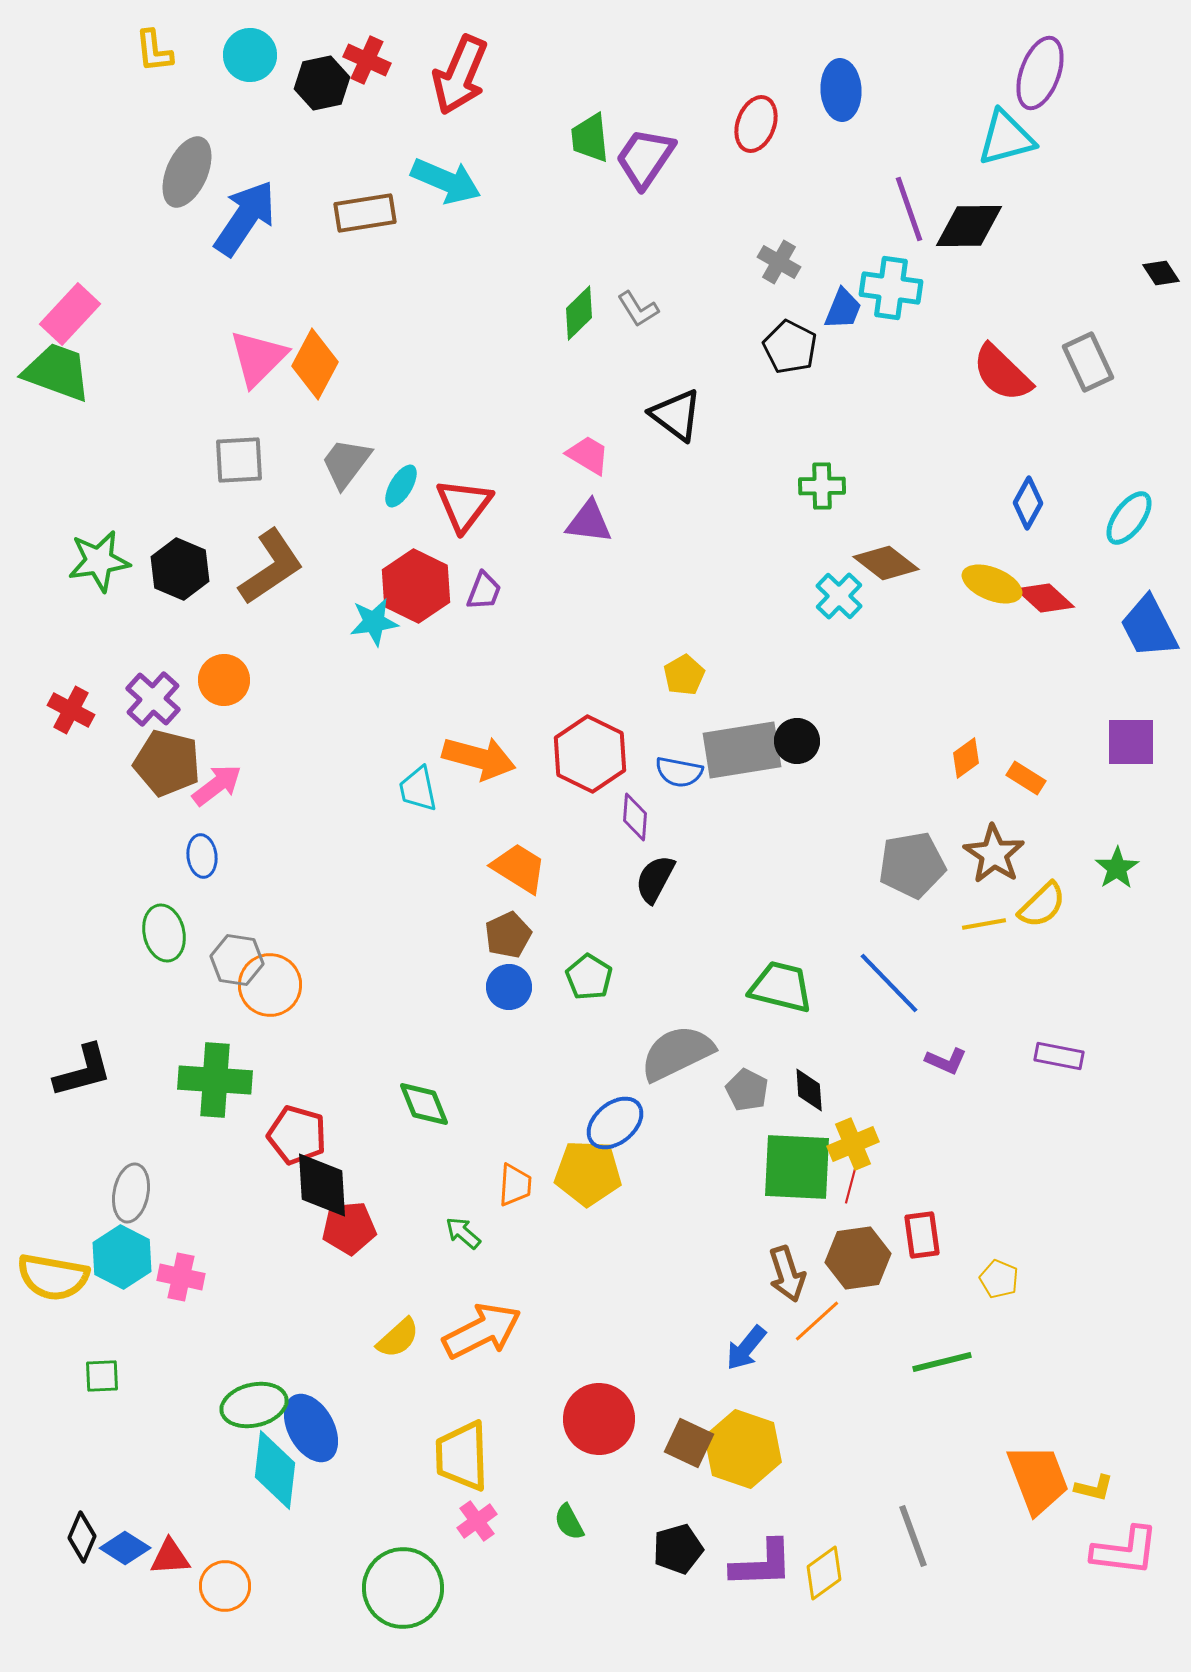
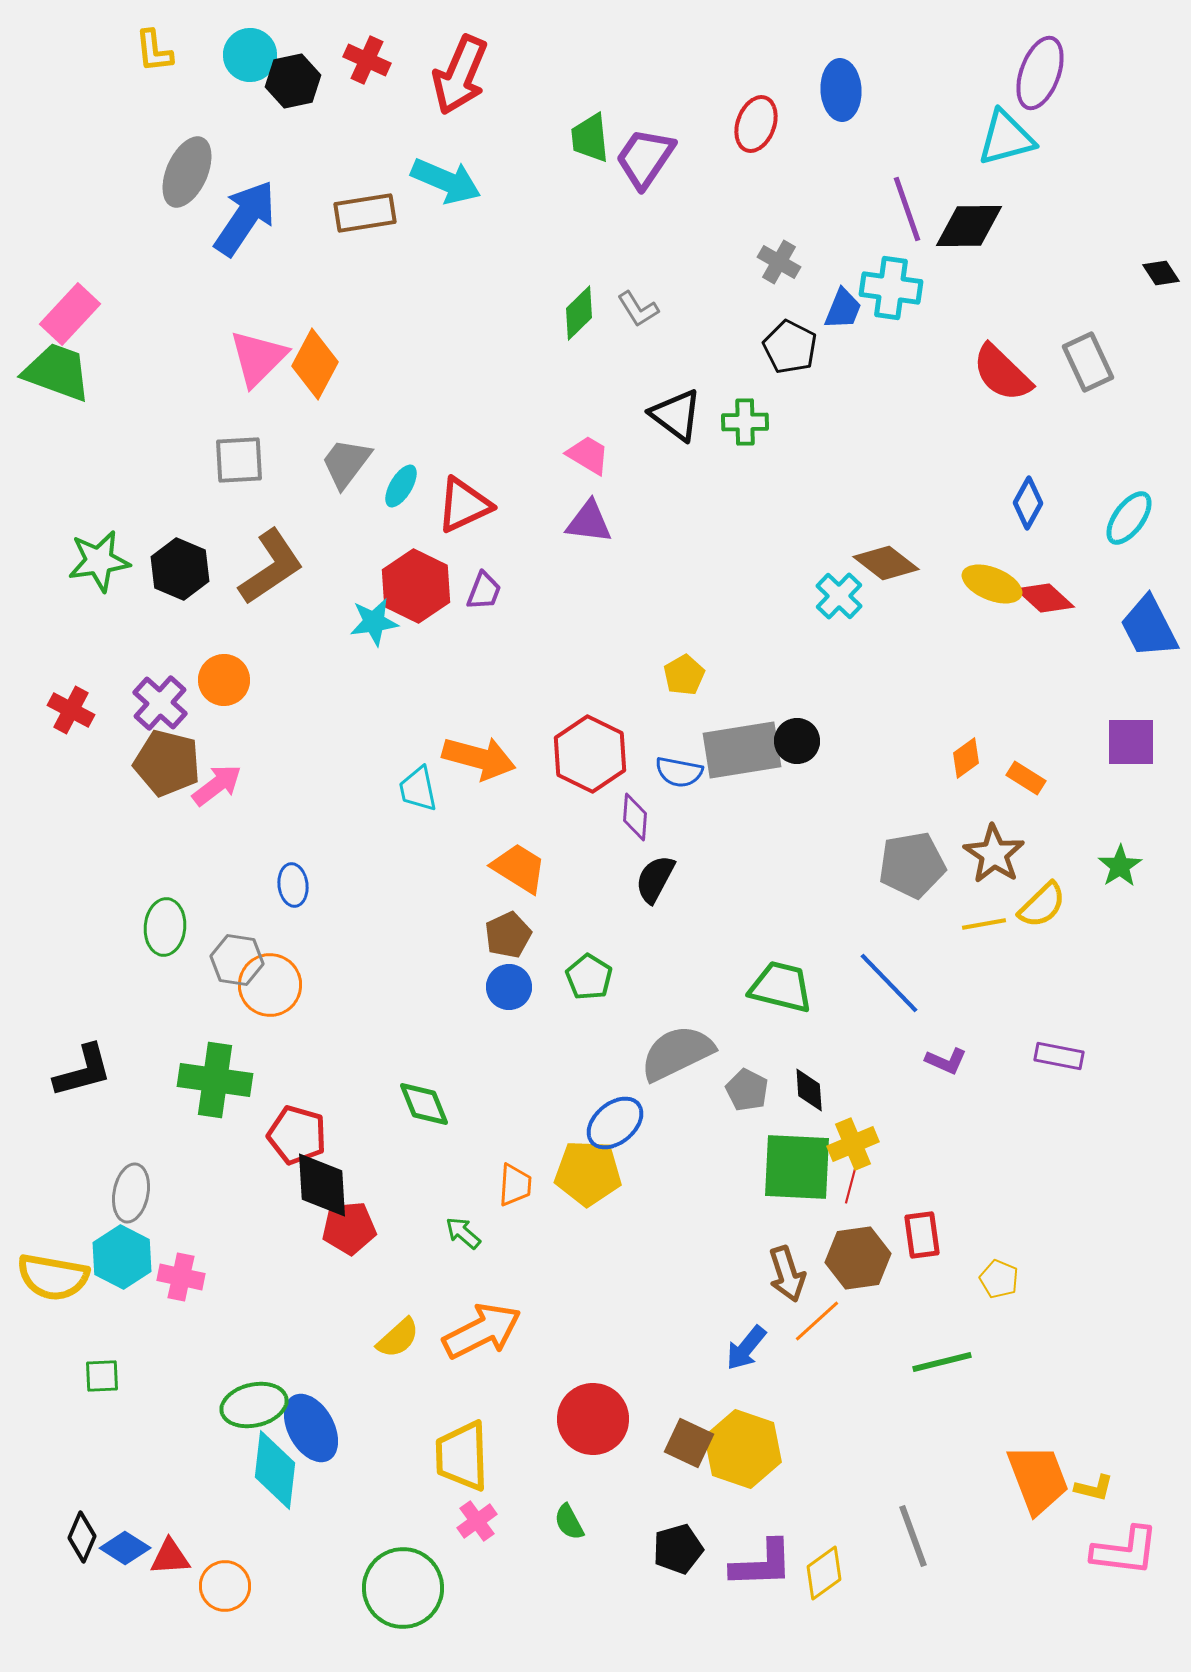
black hexagon at (322, 83): moved 29 px left, 2 px up
purple line at (909, 209): moved 2 px left
green cross at (822, 486): moved 77 px left, 64 px up
red triangle at (464, 505): rotated 28 degrees clockwise
purple cross at (153, 699): moved 7 px right, 4 px down
blue ellipse at (202, 856): moved 91 px right, 29 px down
green star at (1117, 868): moved 3 px right, 2 px up
green ellipse at (164, 933): moved 1 px right, 6 px up; rotated 18 degrees clockwise
green cross at (215, 1080): rotated 4 degrees clockwise
red circle at (599, 1419): moved 6 px left
